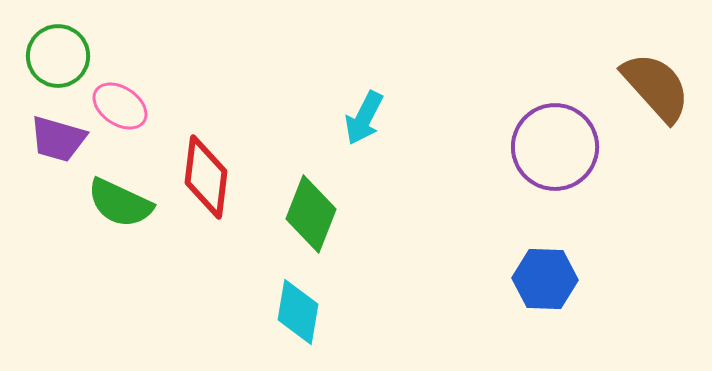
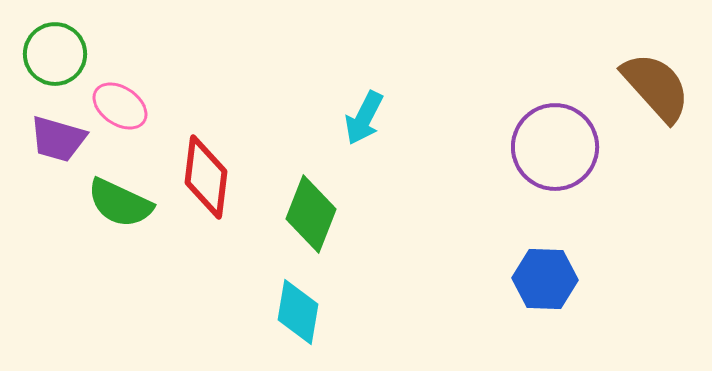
green circle: moved 3 px left, 2 px up
